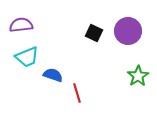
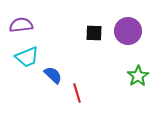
black square: rotated 24 degrees counterclockwise
blue semicircle: rotated 24 degrees clockwise
